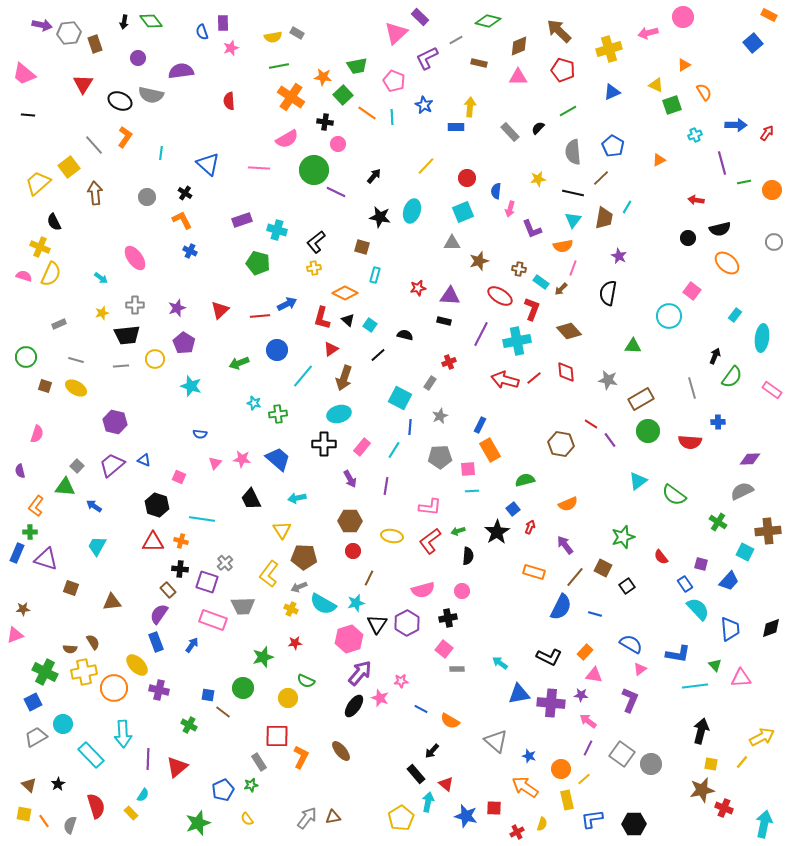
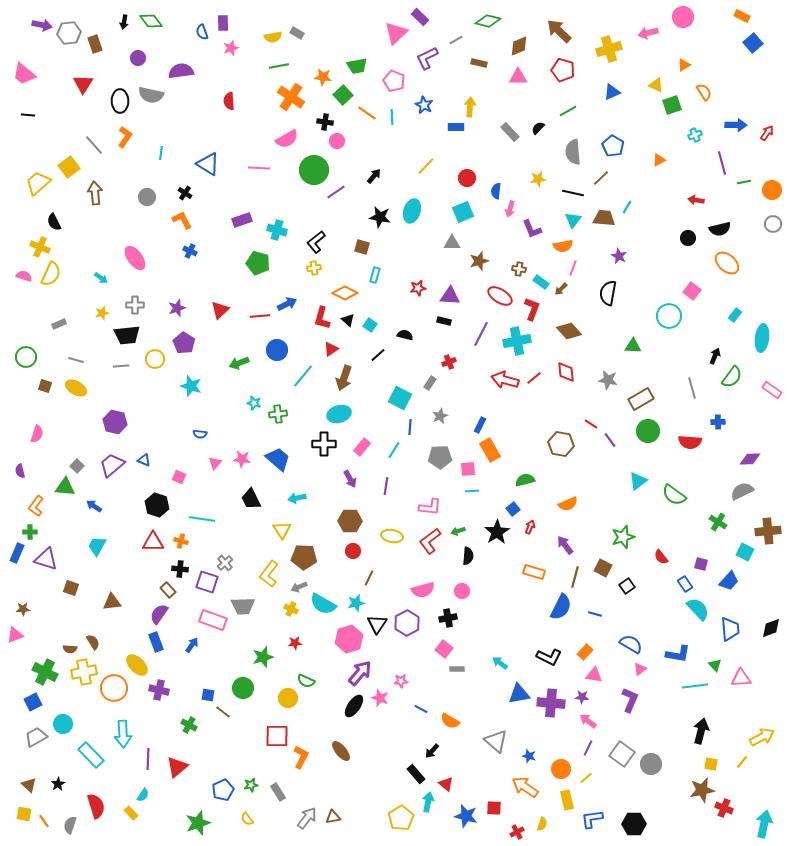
orange rectangle at (769, 15): moved 27 px left, 1 px down
black ellipse at (120, 101): rotated 65 degrees clockwise
pink circle at (338, 144): moved 1 px left, 3 px up
blue triangle at (208, 164): rotated 10 degrees counterclockwise
purple line at (336, 192): rotated 60 degrees counterclockwise
brown trapezoid at (604, 218): rotated 95 degrees counterclockwise
gray circle at (774, 242): moved 1 px left, 18 px up
brown line at (575, 577): rotated 25 degrees counterclockwise
purple star at (581, 695): moved 1 px right, 2 px down
gray rectangle at (259, 762): moved 19 px right, 30 px down
yellow line at (584, 779): moved 2 px right, 1 px up
